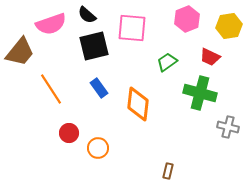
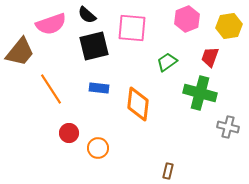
red trapezoid: rotated 85 degrees clockwise
blue rectangle: rotated 48 degrees counterclockwise
